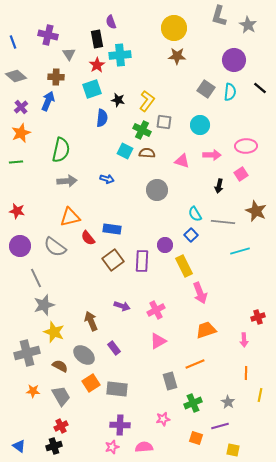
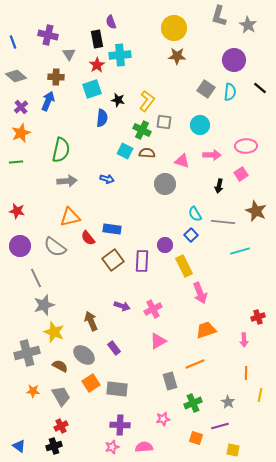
gray circle at (157, 190): moved 8 px right, 6 px up
pink cross at (156, 310): moved 3 px left, 1 px up
